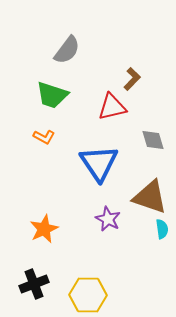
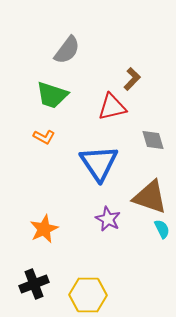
cyan semicircle: rotated 18 degrees counterclockwise
